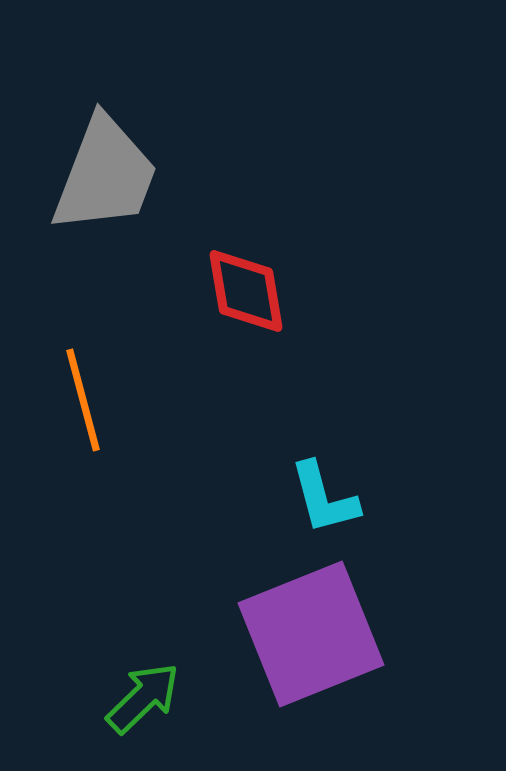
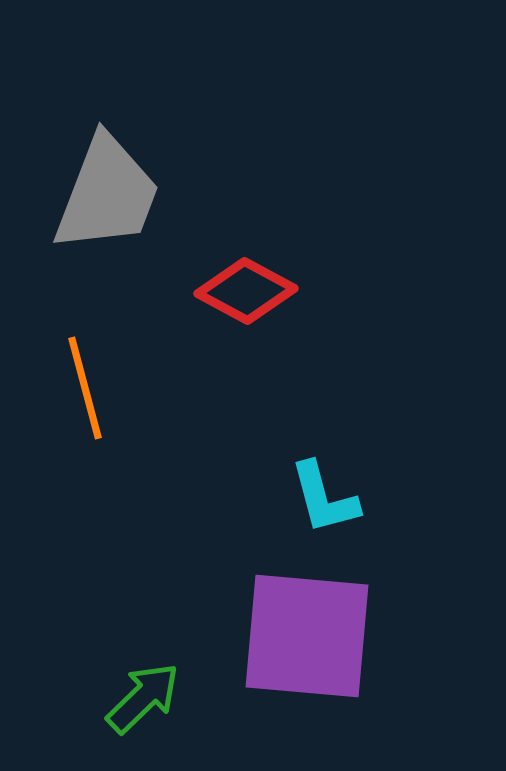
gray trapezoid: moved 2 px right, 19 px down
red diamond: rotated 52 degrees counterclockwise
orange line: moved 2 px right, 12 px up
purple square: moved 4 px left, 2 px down; rotated 27 degrees clockwise
